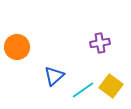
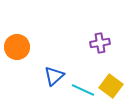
cyan line: rotated 60 degrees clockwise
